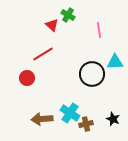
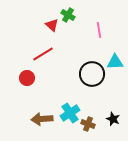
cyan cross: rotated 24 degrees clockwise
brown cross: moved 2 px right; rotated 32 degrees clockwise
